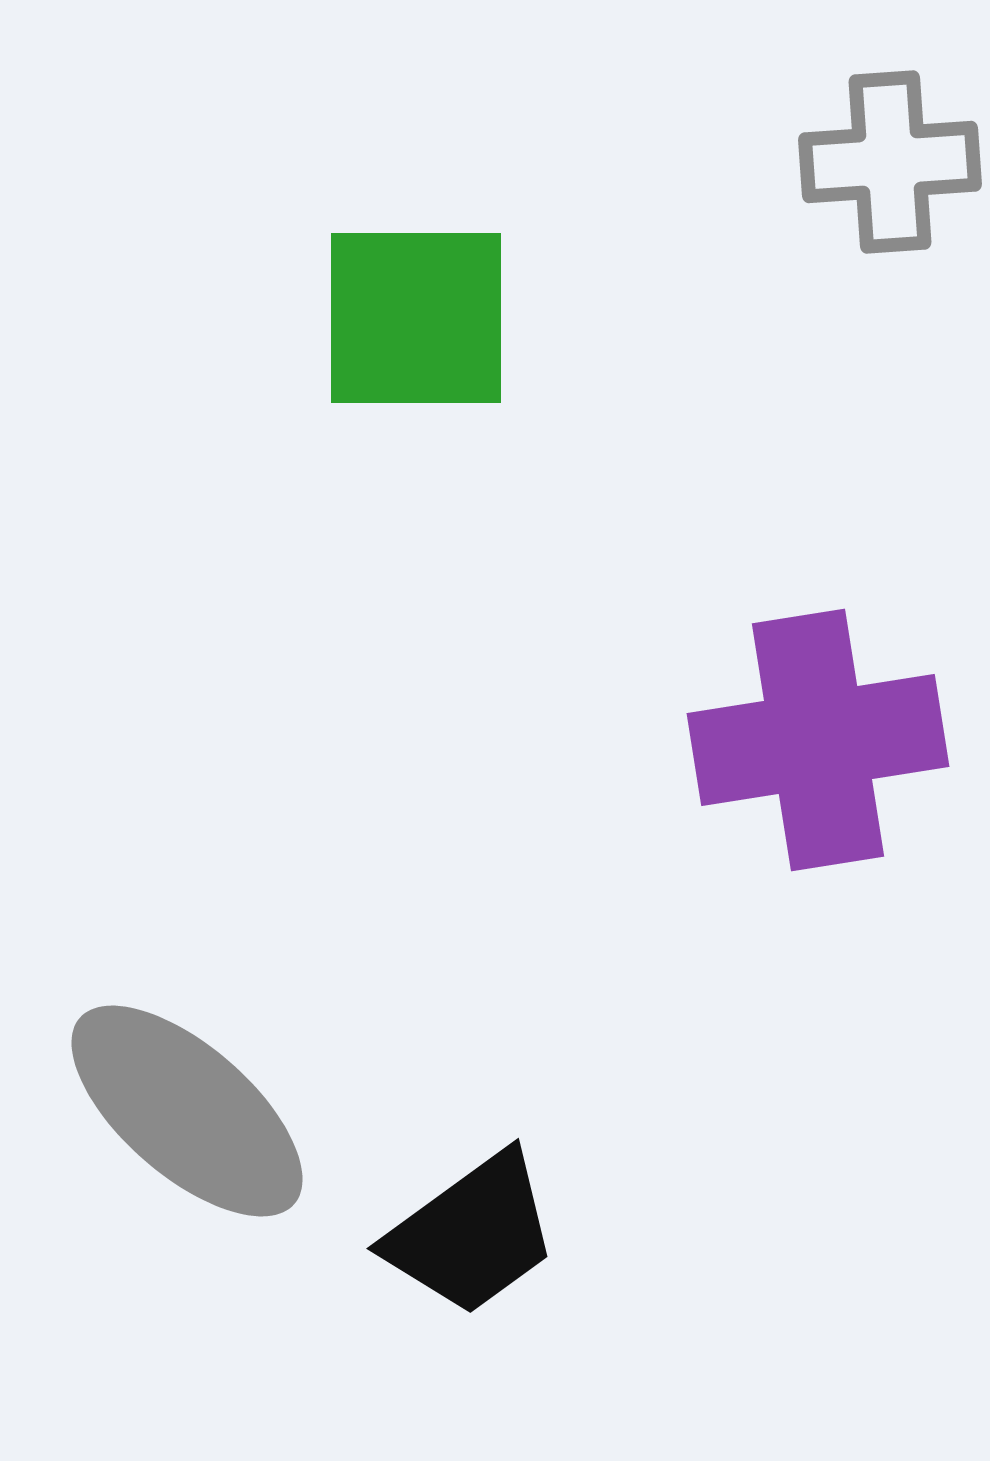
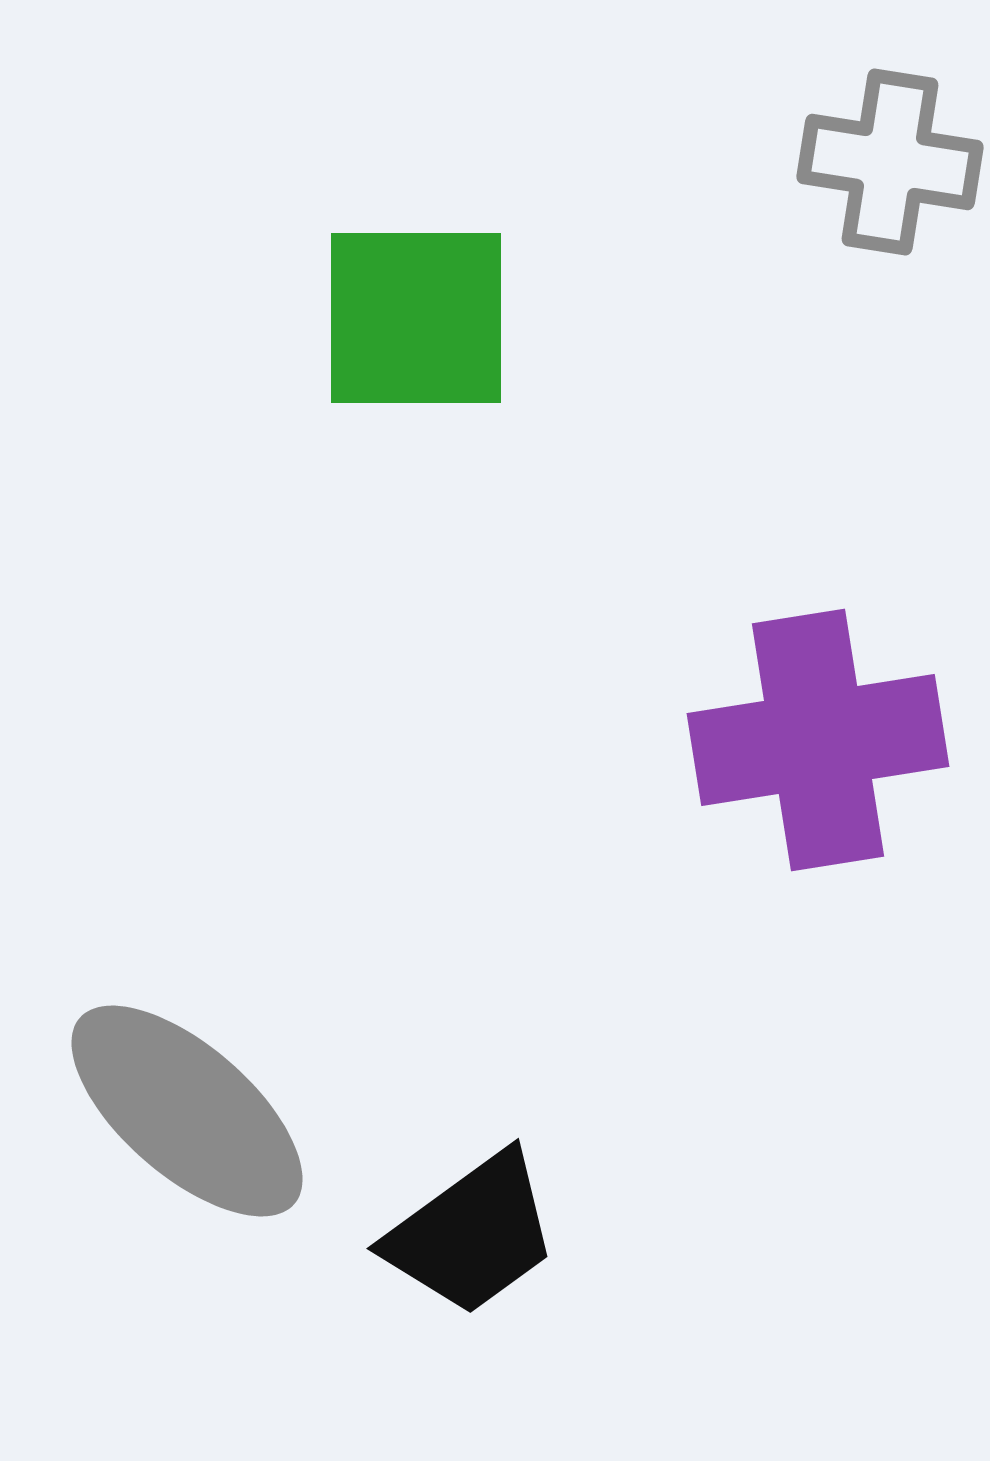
gray cross: rotated 13 degrees clockwise
